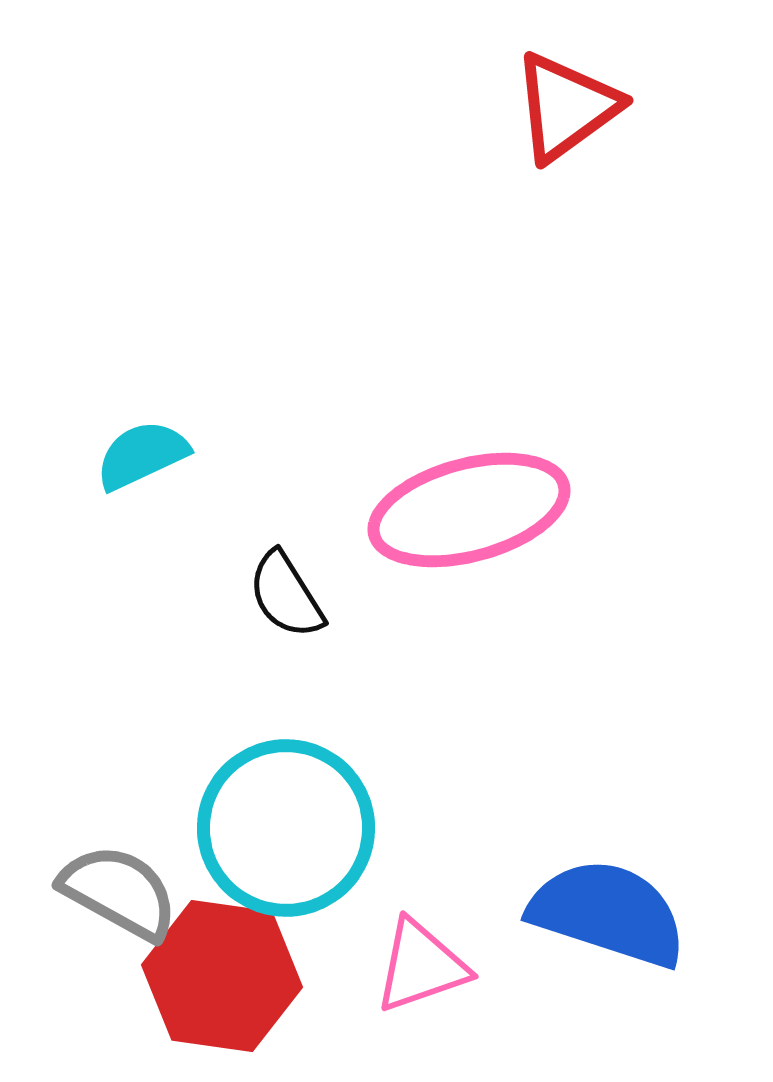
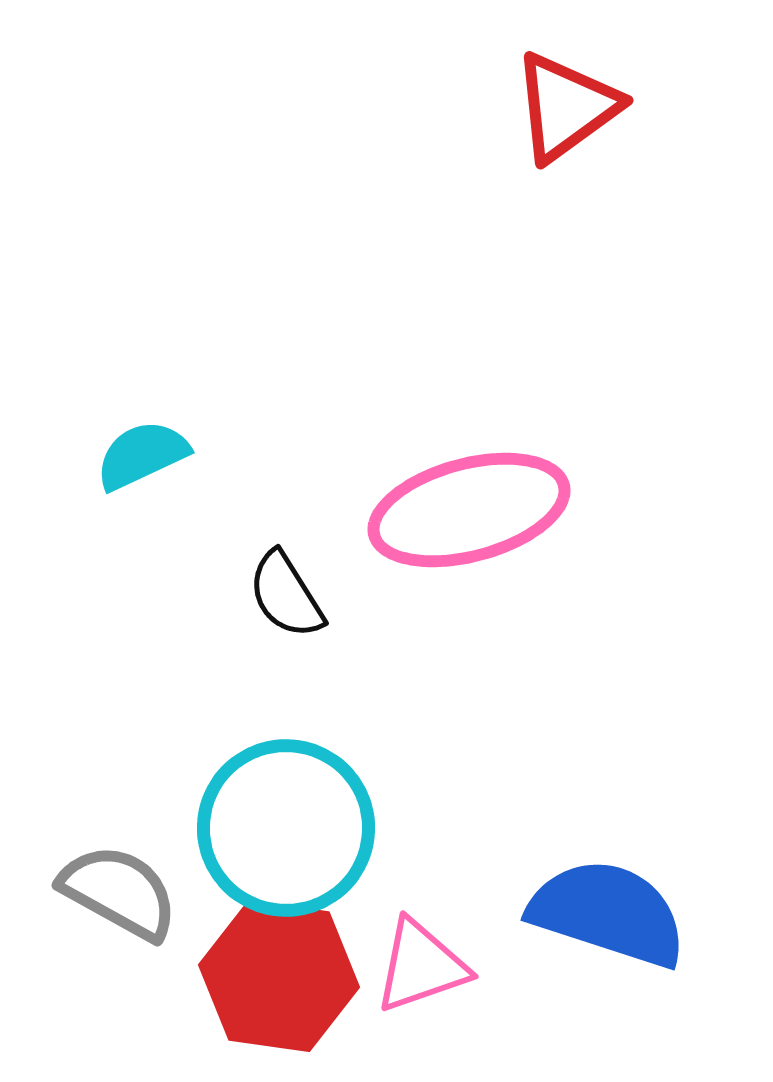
red hexagon: moved 57 px right
